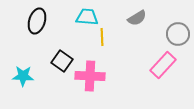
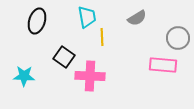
cyan trapezoid: rotated 75 degrees clockwise
gray circle: moved 4 px down
black square: moved 2 px right, 4 px up
pink rectangle: rotated 52 degrees clockwise
cyan star: moved 1 px right
